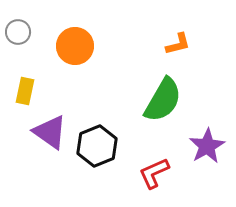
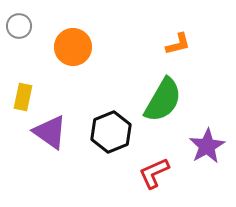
gray circle: moved 1 px right, 6 px up
orange circle: moved 2 px left, 1 px down
yellow rectangle: moved 2 px left, 6 px down
black hexagon: moved 14 px right, 14 px up
